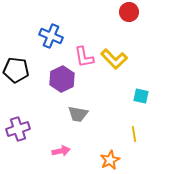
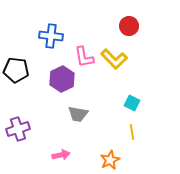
red circle: moved 14 px down
blue cross: rotated 15 degrees counterclockwise
cyan square: moved 9 px left, 7 px down; rotated 14 degrees clockwise
yellow line: moved 2 px left, 2 px up
pink arrow: moved 4 px down
